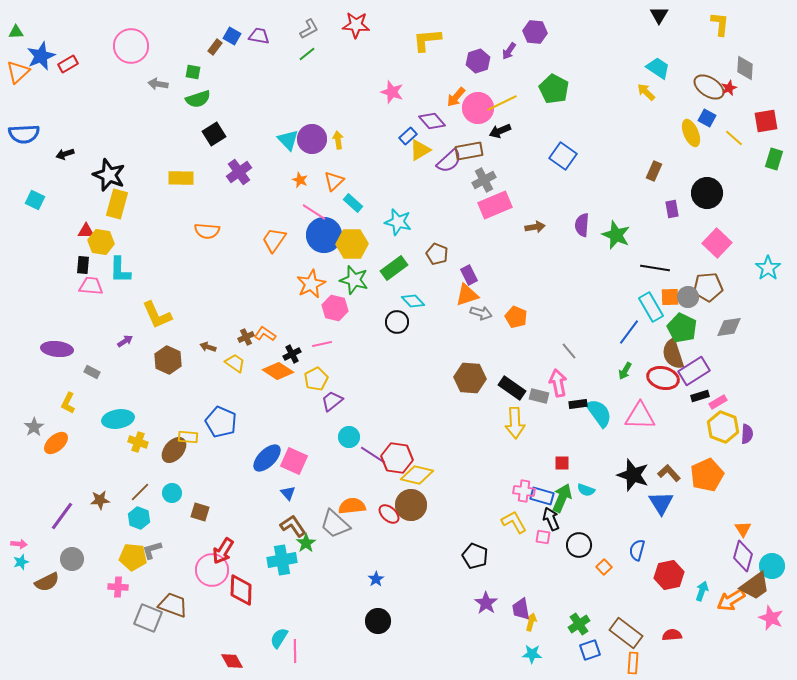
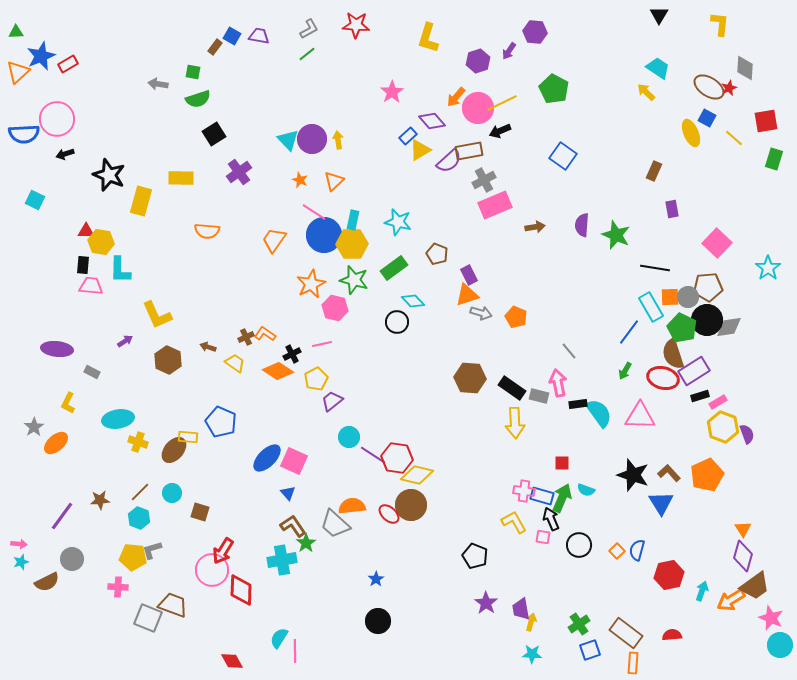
yellow L-shape at (427, 40): moved 1 px right, 2 px up; rotated 68 degrees counterclockwise
pink circle at (131, 46): moved 74 px left, 73 px down
pink star at (392, 92): rotated 20 degrees clockwise
black circle at (707, 193): moved 127 px down
cyan rectangle at (353, 203): moved 17 px down; rotated 60 degrees clockwise
yellow rectangle at (117, 204): moved 24 px right, 3 px up
purple semicircle at (747, 434): rotated 24 degrees counterclockwise
cyan circle at (772, 566): moved 8 px right, 79 px down
orange square at (604, 567): moved 13 px right, 16 px up
